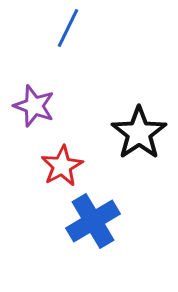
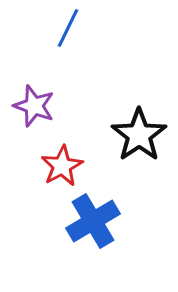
black star: moved 2 px down
